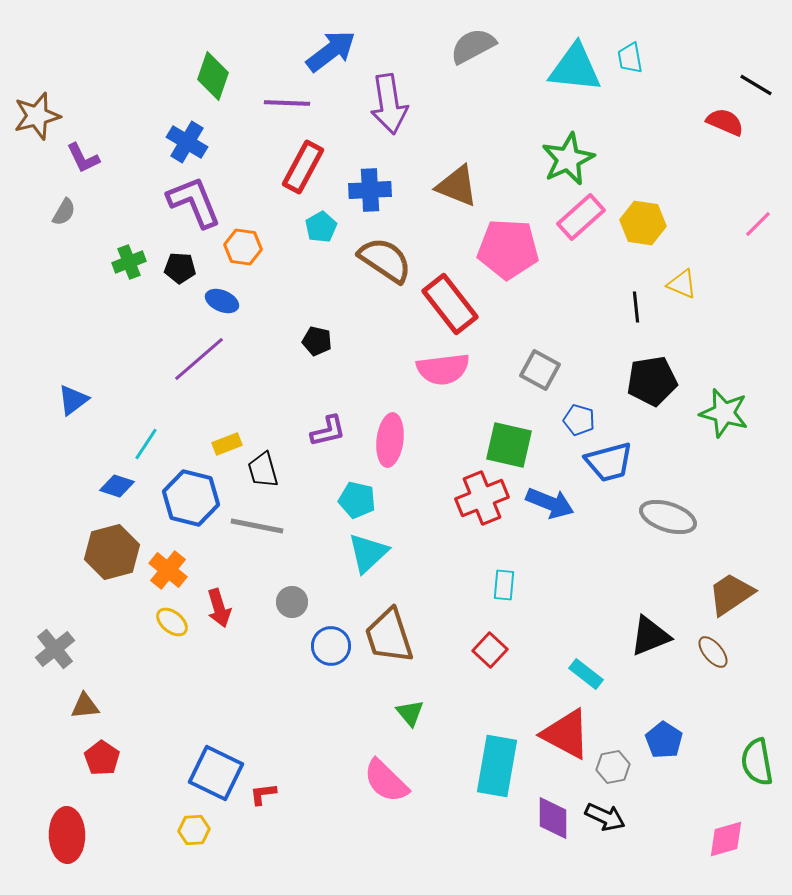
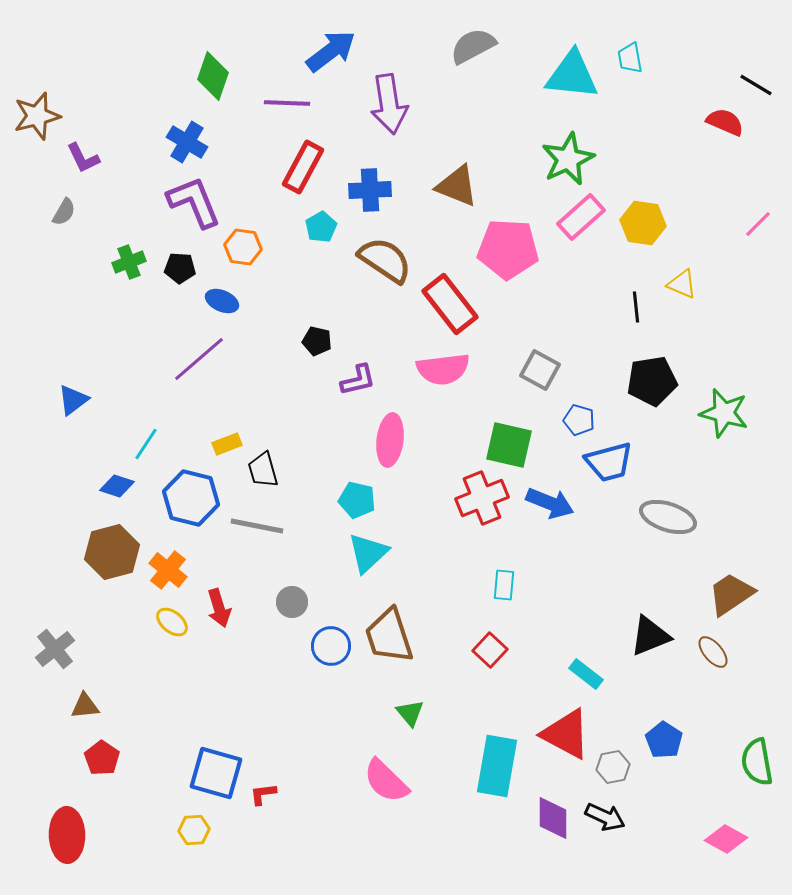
cyan triangle at (575, 68): moved 3 px left, 7 px down
purple L-shape at (328, 431): moved 30 px right, 51 px up
blue square at (216, 773): rotated 10 degrees counterclockwise
pink diamond at (726, 839): rotated 45 degrees clockwise
